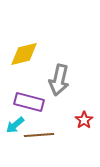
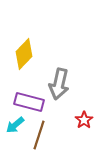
yellow diamond: rotated 32 degrees counterclockwise
gray arrow: moved 4 px down
brown line: rotated 68 degrees counterclockwise
